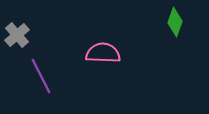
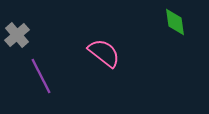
green diamond: rotated 28 degrees counterclockwise
pink semicircle: moved 1 px right; rotated 36 degrees clockwise
